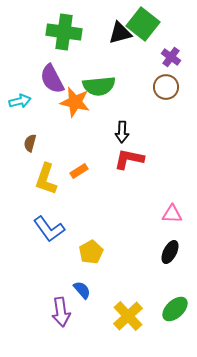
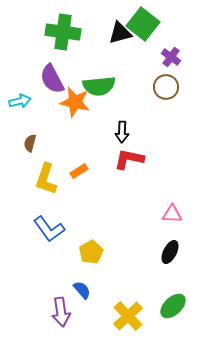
green cross: moved 1 px left
green ellipse: moved 2 px left, 3 px up
